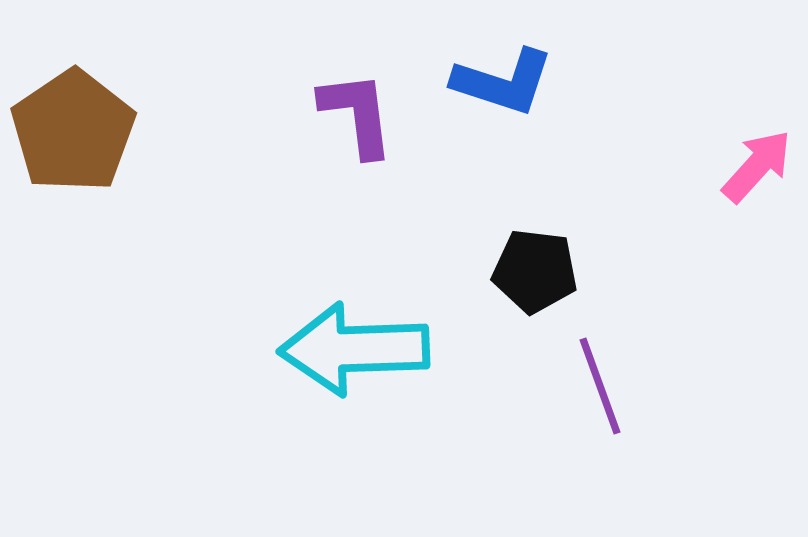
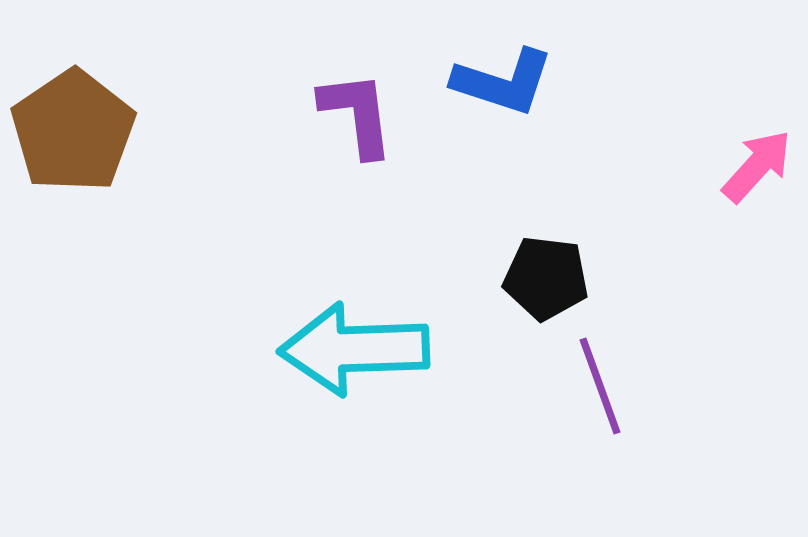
black pentagon: moved 11 px right, 7 px down
